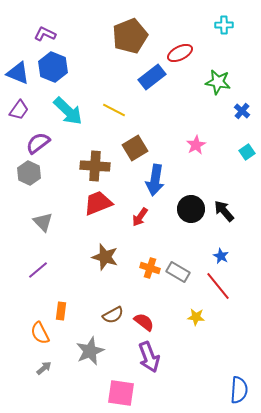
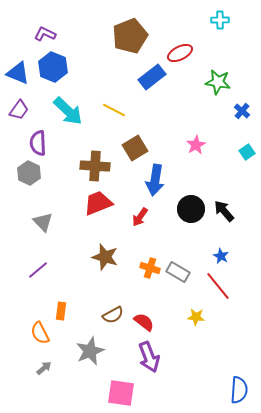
cyan cross: moved 4 px left, 5 px up
purple semicircle: rotated 55 degrees counterclockwise
